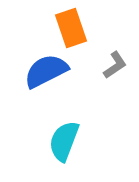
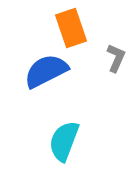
gray L-shape: moved 1 px right, 7 px up; rotated 32 degrees counterclockwise
